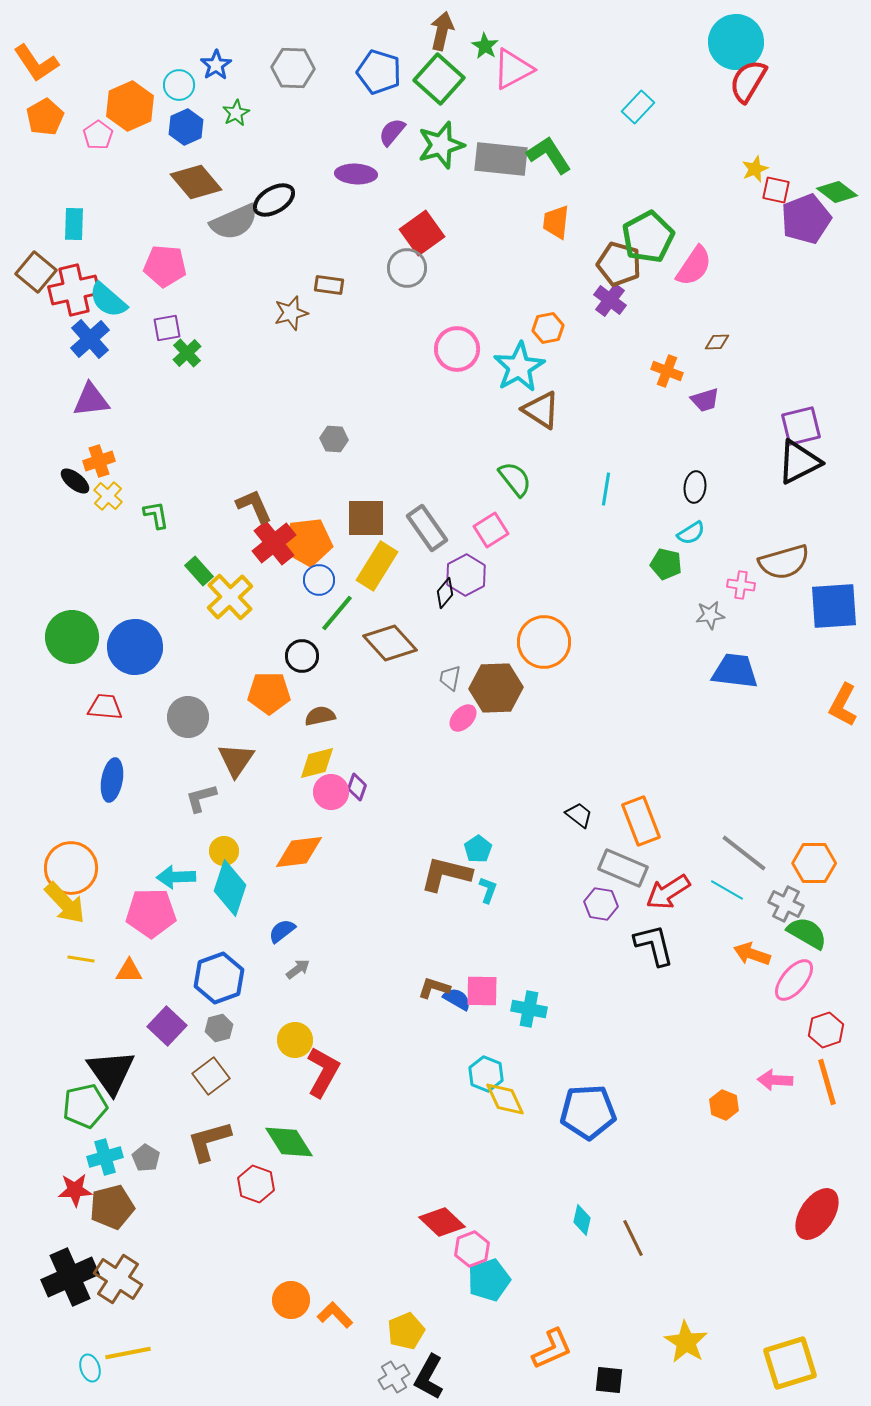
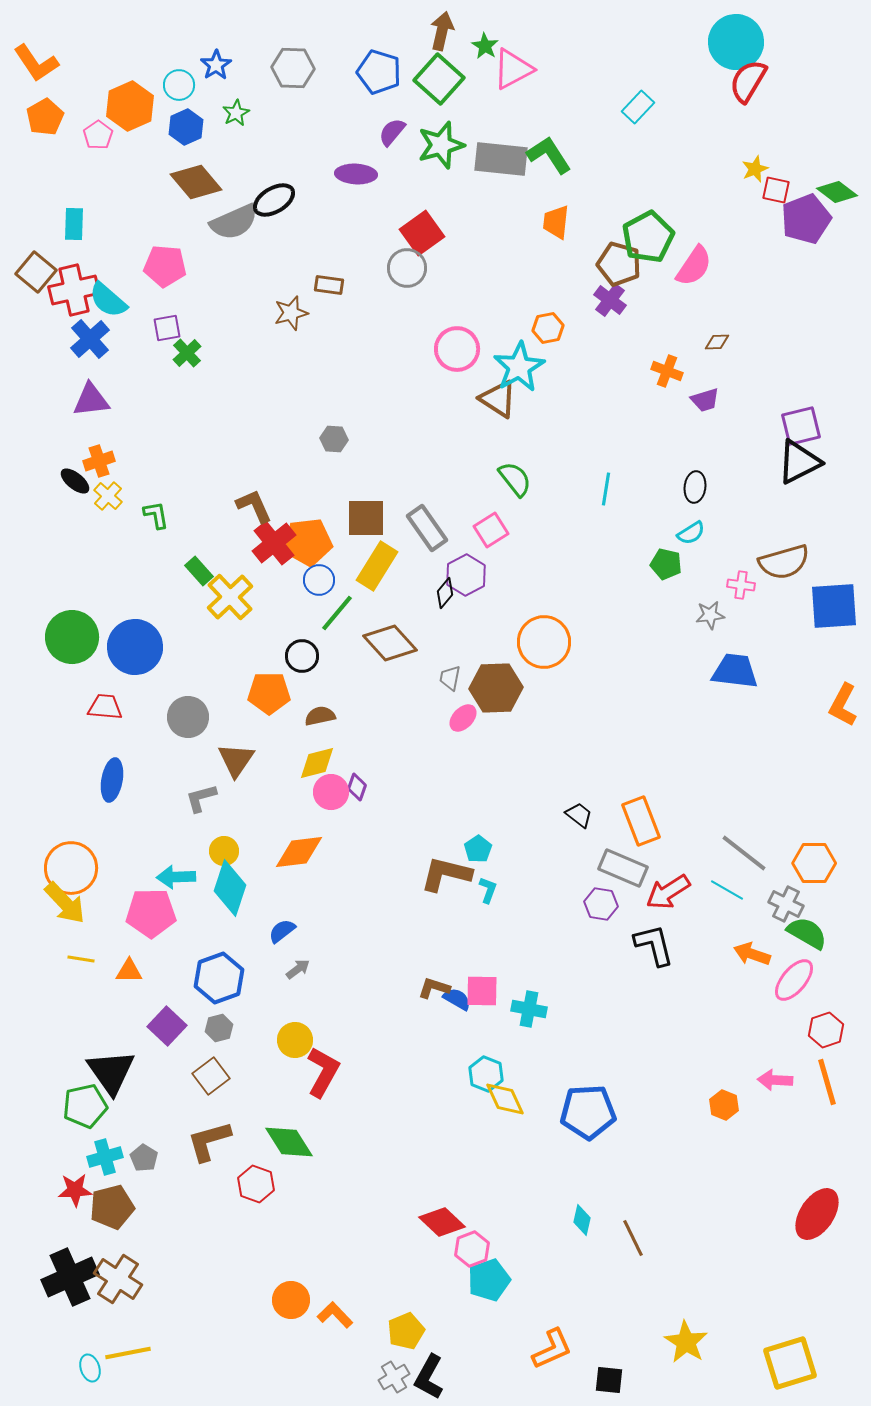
brown triangle at (541, 410): moved 43 px left, 11 px up
gray pentagon at (146, 1158): moved 2 px left
